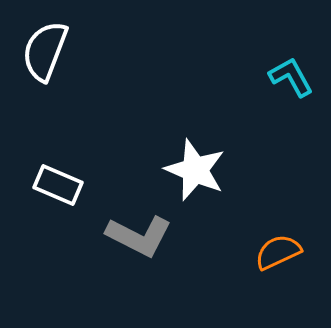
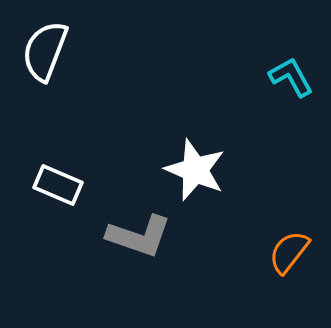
gray L-shape: rotated 8 degrees counterclockwise
orange semicircle: moved 11 px right; rotated 27 degrees counterclockwise
